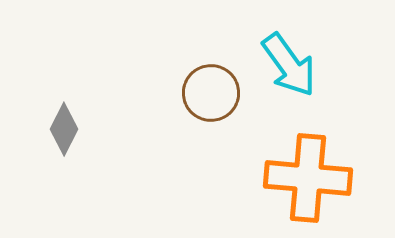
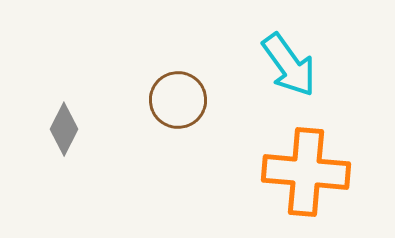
brown circle: moved 33 px left, 7 px down
orange cross: moved 2 px left, 6 px up
